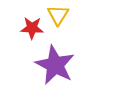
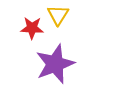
purple star: moved 1 px up; rotated 24 degrees clockwise
